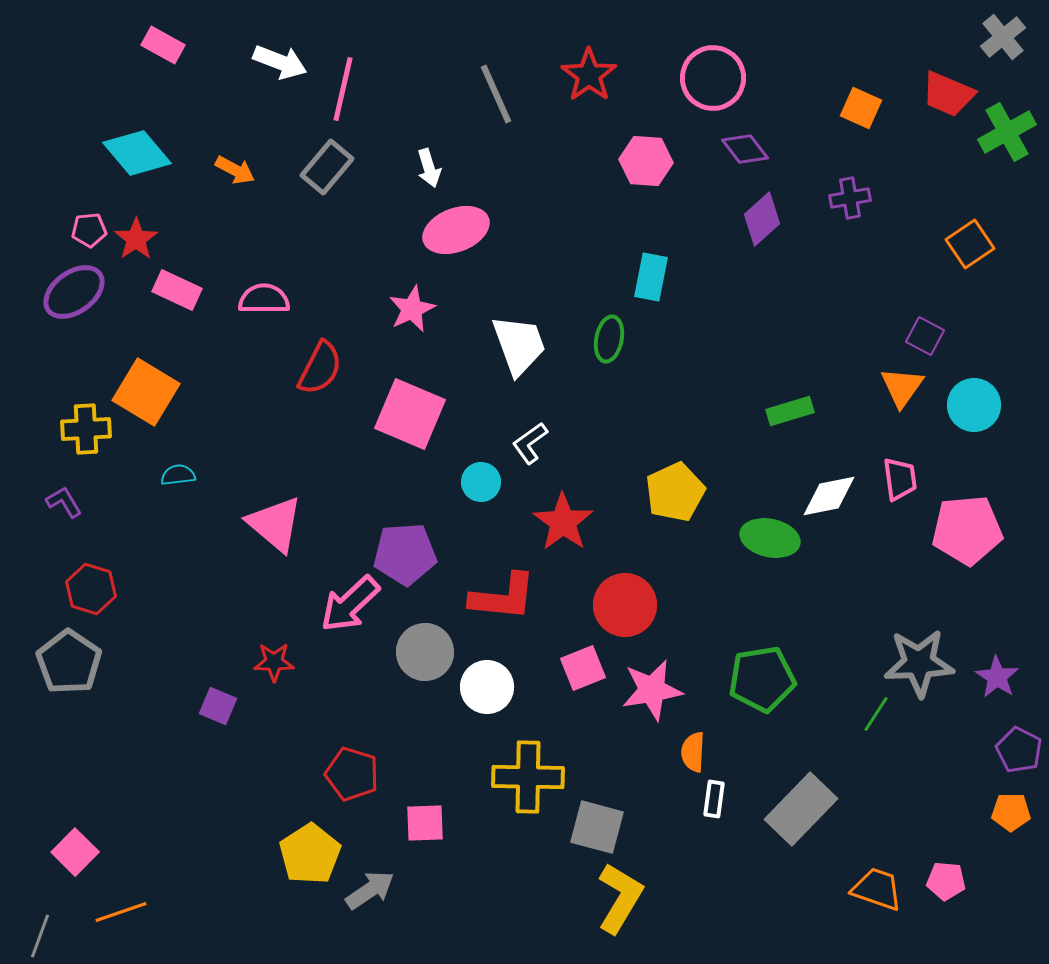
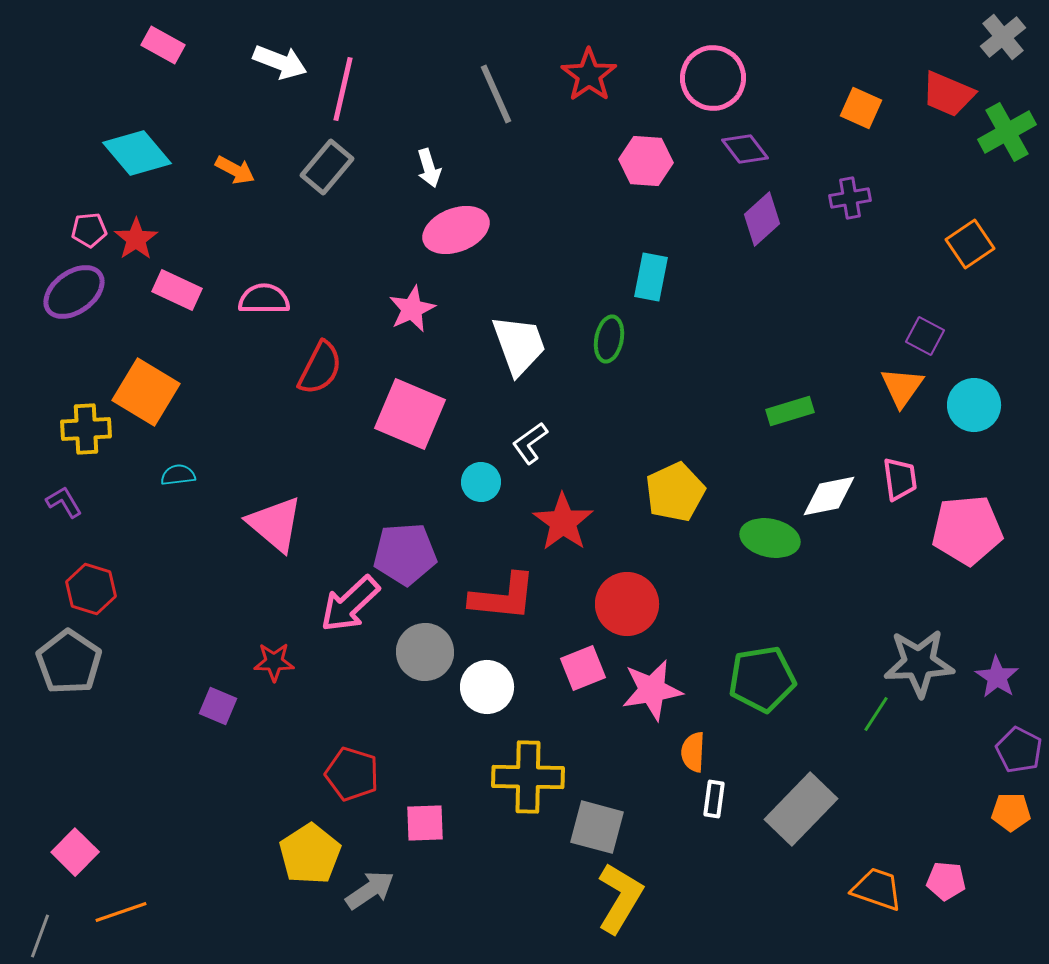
red circle at (625, 605): moved 2 px right, 1 px up
